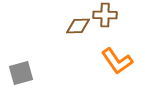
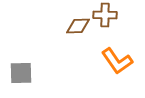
gray square: rotated 15 degrees clockwise
